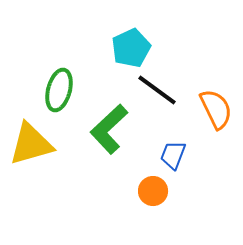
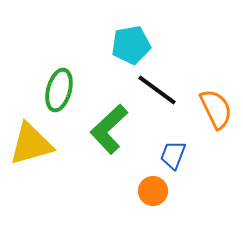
cyan pentagon: moved 3 px up; rotated 15 degrees clockwise
